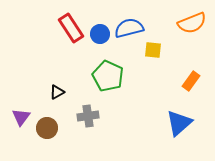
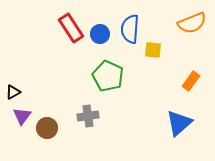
blue semicircle: moved 1 px right, 1 px down; rotated 72 degrees counterclockwise
black triangle: moved 44 px left
purple triangle: moved 1 px right, 1 px up
